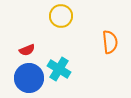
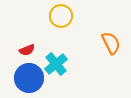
orange semicircle: moved 1 px right, 1 px down; rotated 20 degrees counterclockwise
cyan cross: moved 3 px left, 5 px up; rotated 20 degrees clockwise
